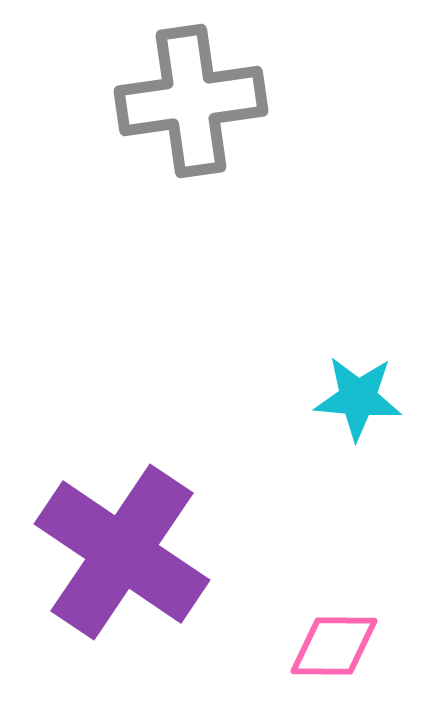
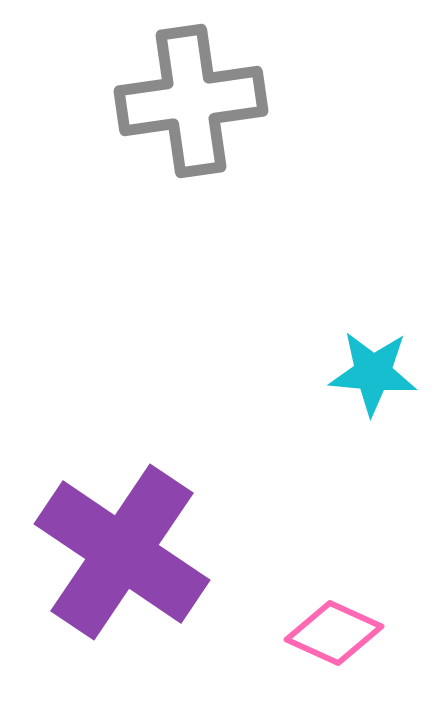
cyan star: moved 15 px right, 25 px up
pink diamond: moved 13 px up; rotated 24 degrees clockwise
